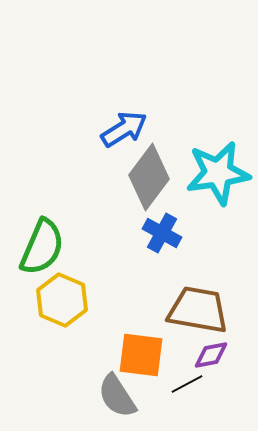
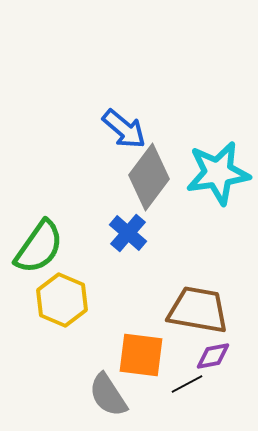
blue arrow: rotated 72 degrees clockwise
blue cross: moved 34 px left; rotated 12 degrees clockwise
green semicircle: moved 3 px left; rotated 12 degrees clockwise
purple diamond: moved 2 px right, 1 px down
gray semicircle: moved 9 px left, 1 px up
